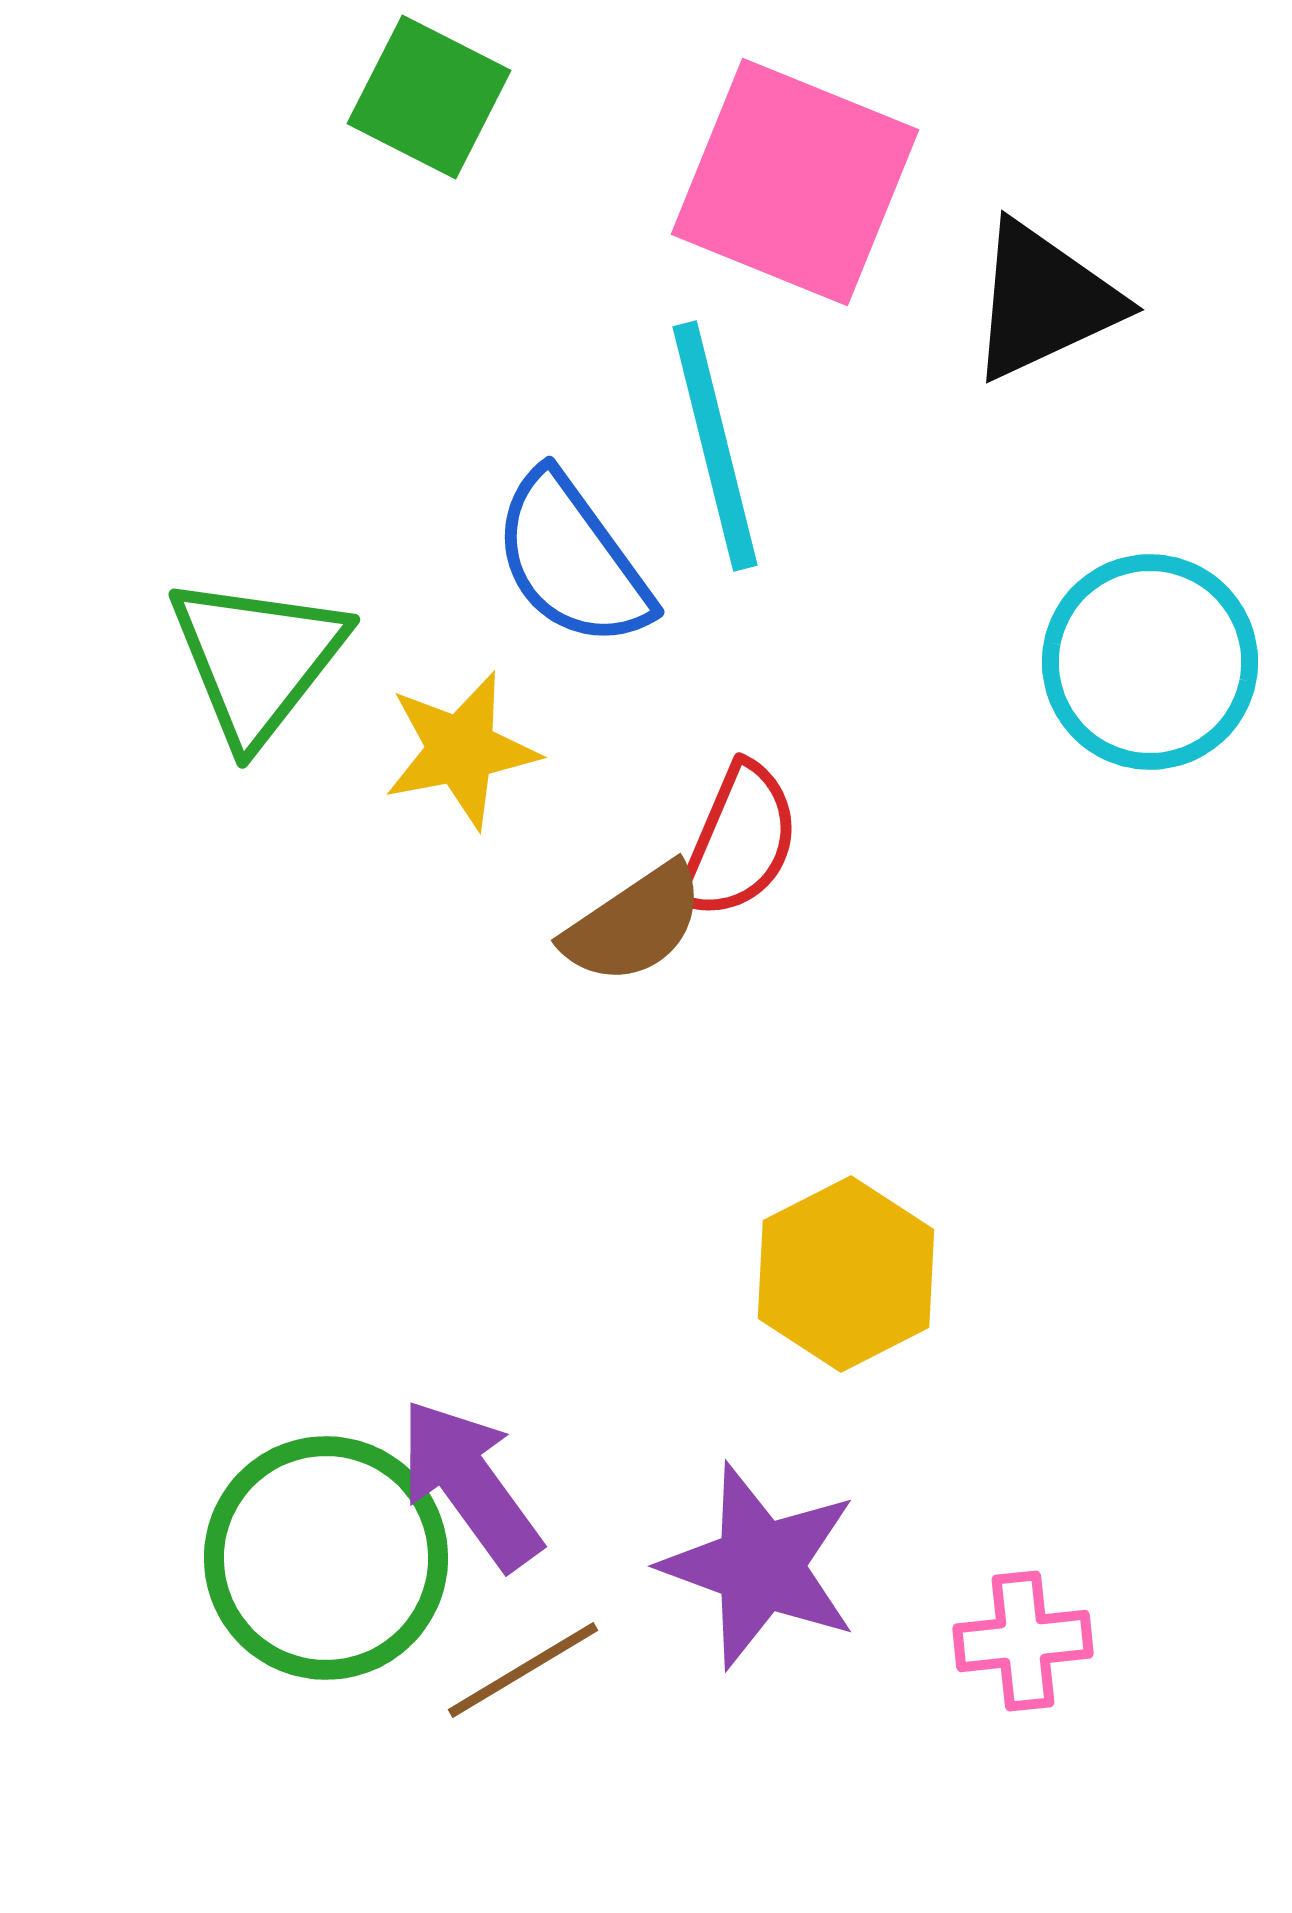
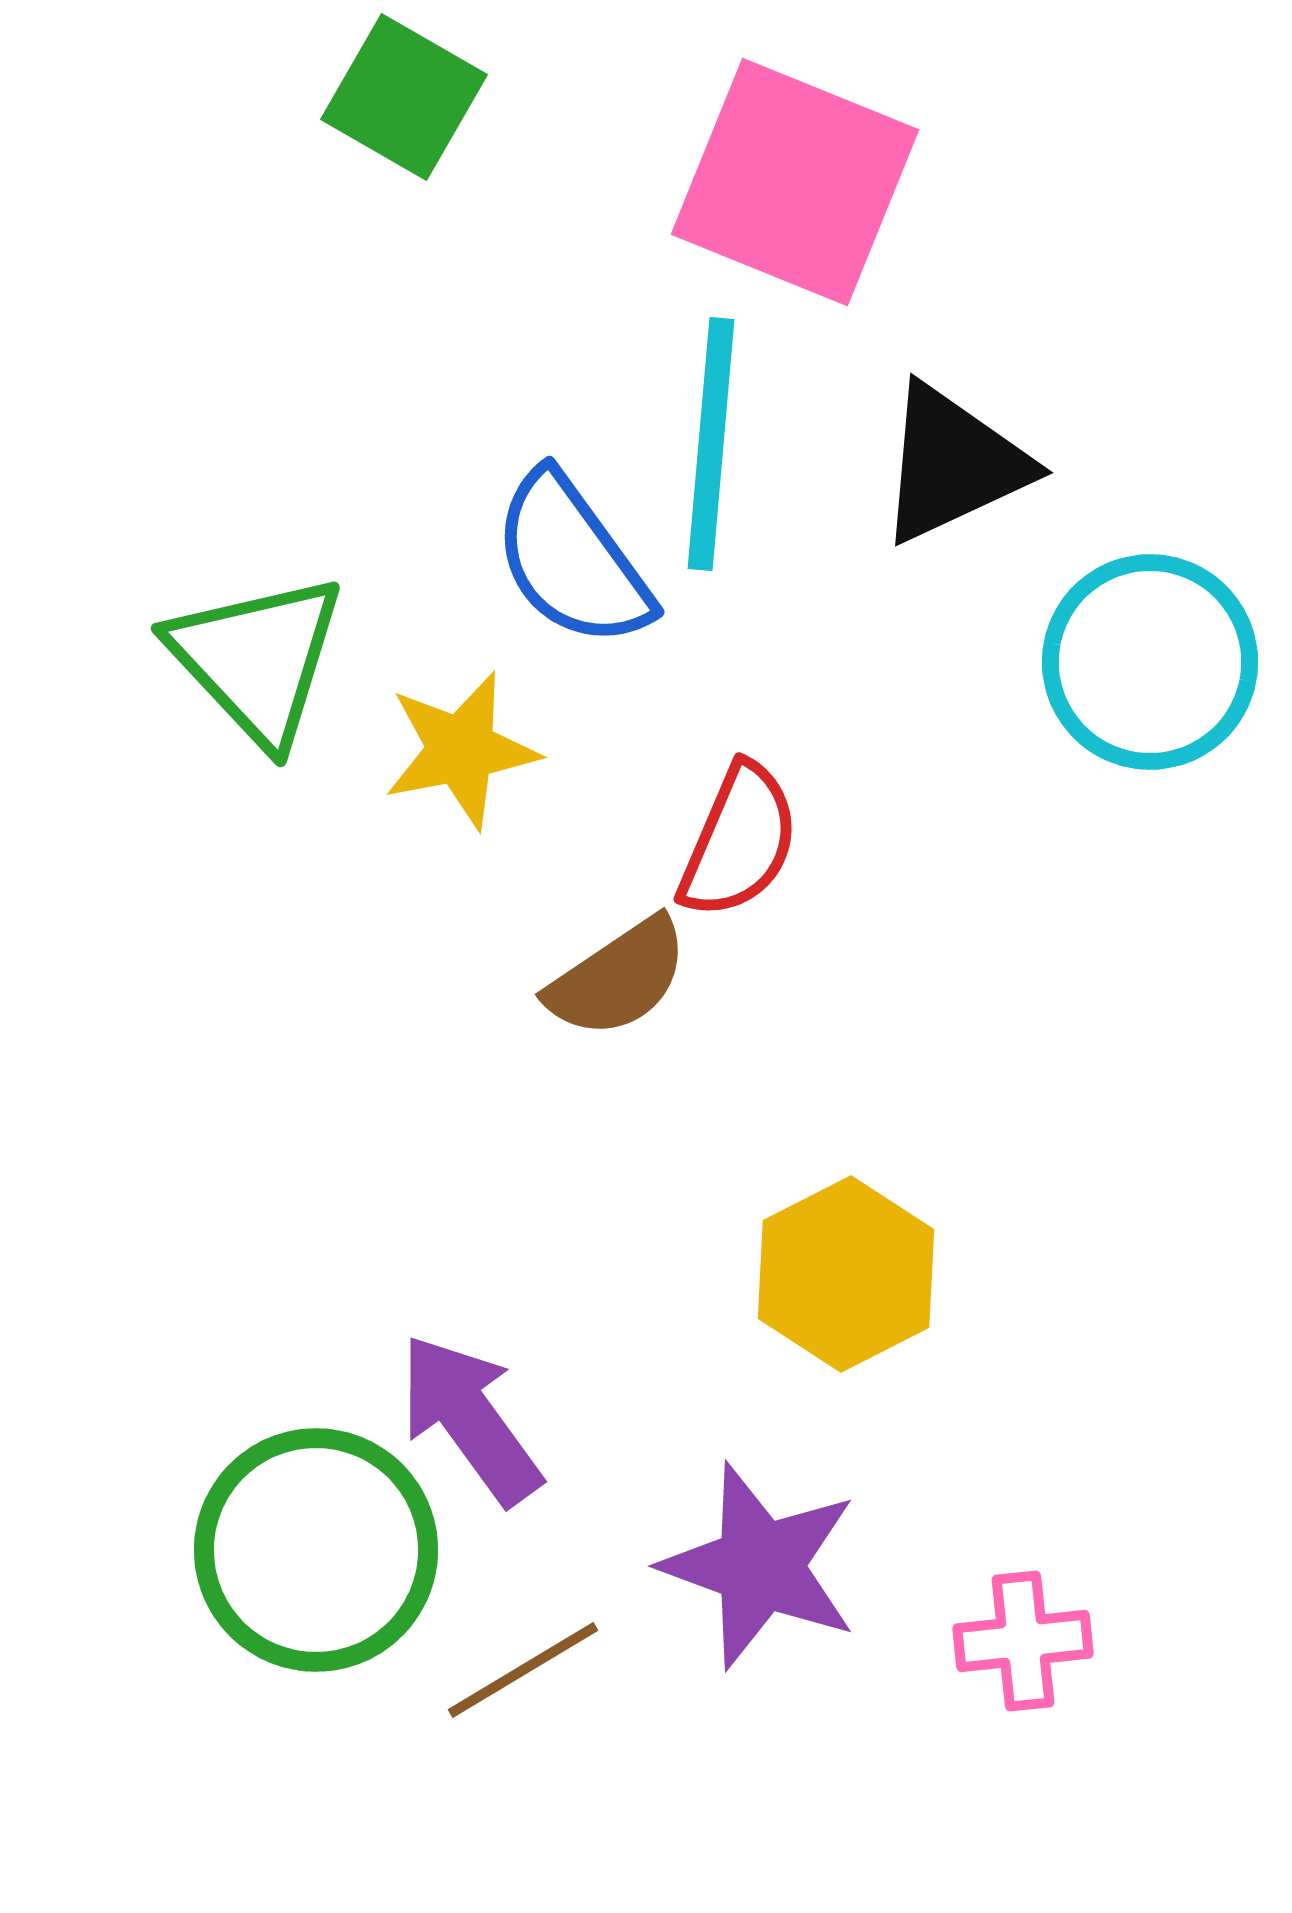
green square: moved 25 px left; rotated 3 degrees clockwise
black triangle: moved 91 px left, 163 px down
cyan line: moved 4 px left, 2 px up; rotated 19 degrees clockwise
green triangle: rotated 21 degrees counterclockwise
brown semicircle: moved 16 px left, 54 px down
purple arrow: moved 65 px up
green circle: moved 10 px left, 8 px up
